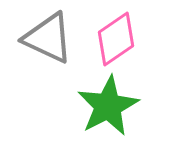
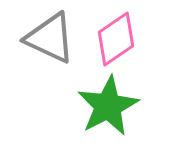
gray triangle: moved 2 px right
